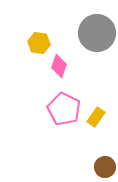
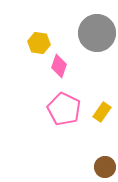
yellow rectangle: moved 6 px right, 5 px up
